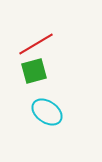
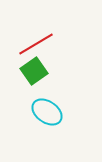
green square: rotated 20 degrees counterclockwise
